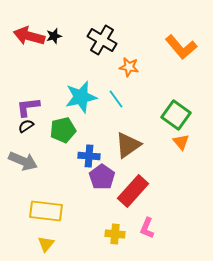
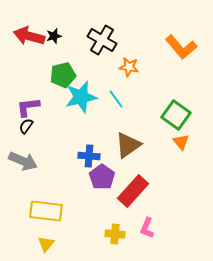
black semicircle: rotated 21 degrees counterclockwise
green pentagon: moved 55 px up
